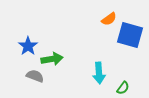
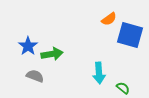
green arrow: moved 5 px up
green semicircle: rotated 88 degrees counterclockwise
